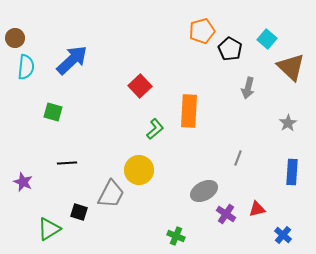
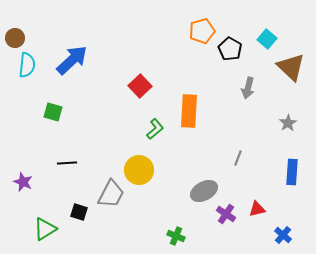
cyan semicircle: moved 1 px right, 2 px up
green triangle: moved 4 px left
